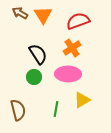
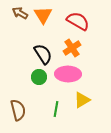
red semicircle: rotated 50 degrees clockwise
black semicircle: moved 5 px right
green circle: moved 5 px right
